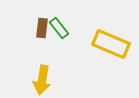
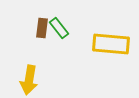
yellow rectangle: rotated 18 degrees counterclockwise
yellow arrow: moved 13 px left
